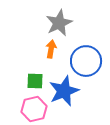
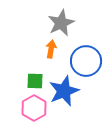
gray star: moved 2 px right
pink hexagon: moved 1 px up; rotated 15 degrees counterclockwise
